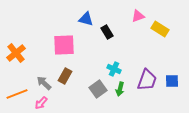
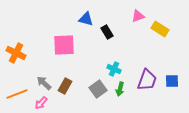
orange cross: rotated 24 degrees counterclockwise
brown rectangle: moved 10 px down
